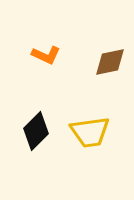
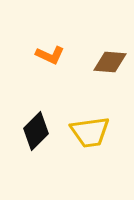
orange L-shape: moved 4 px right
brown diamond: rotated 16 degrees clockwise
